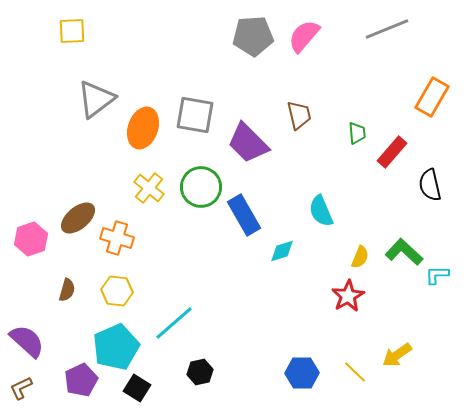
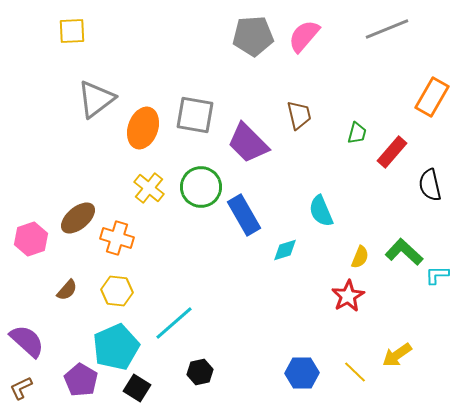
green trapezoid: rotated 20 degrees clockwise
cyan diamond: moved 3 px right, 1 px up
brown semicircle: rotated 25 degrees clockwise
purple pentagon: rotated 16 degrees counterclockwise
